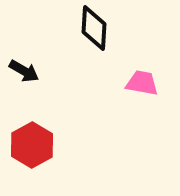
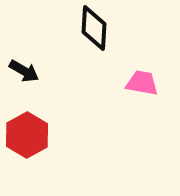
red hexagon: moved 5 px left, 10 px up
